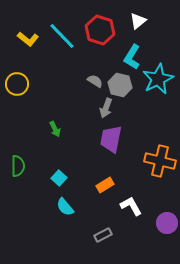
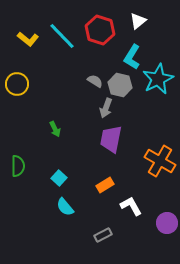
orange cross: rotated 16 degrees clockwise
